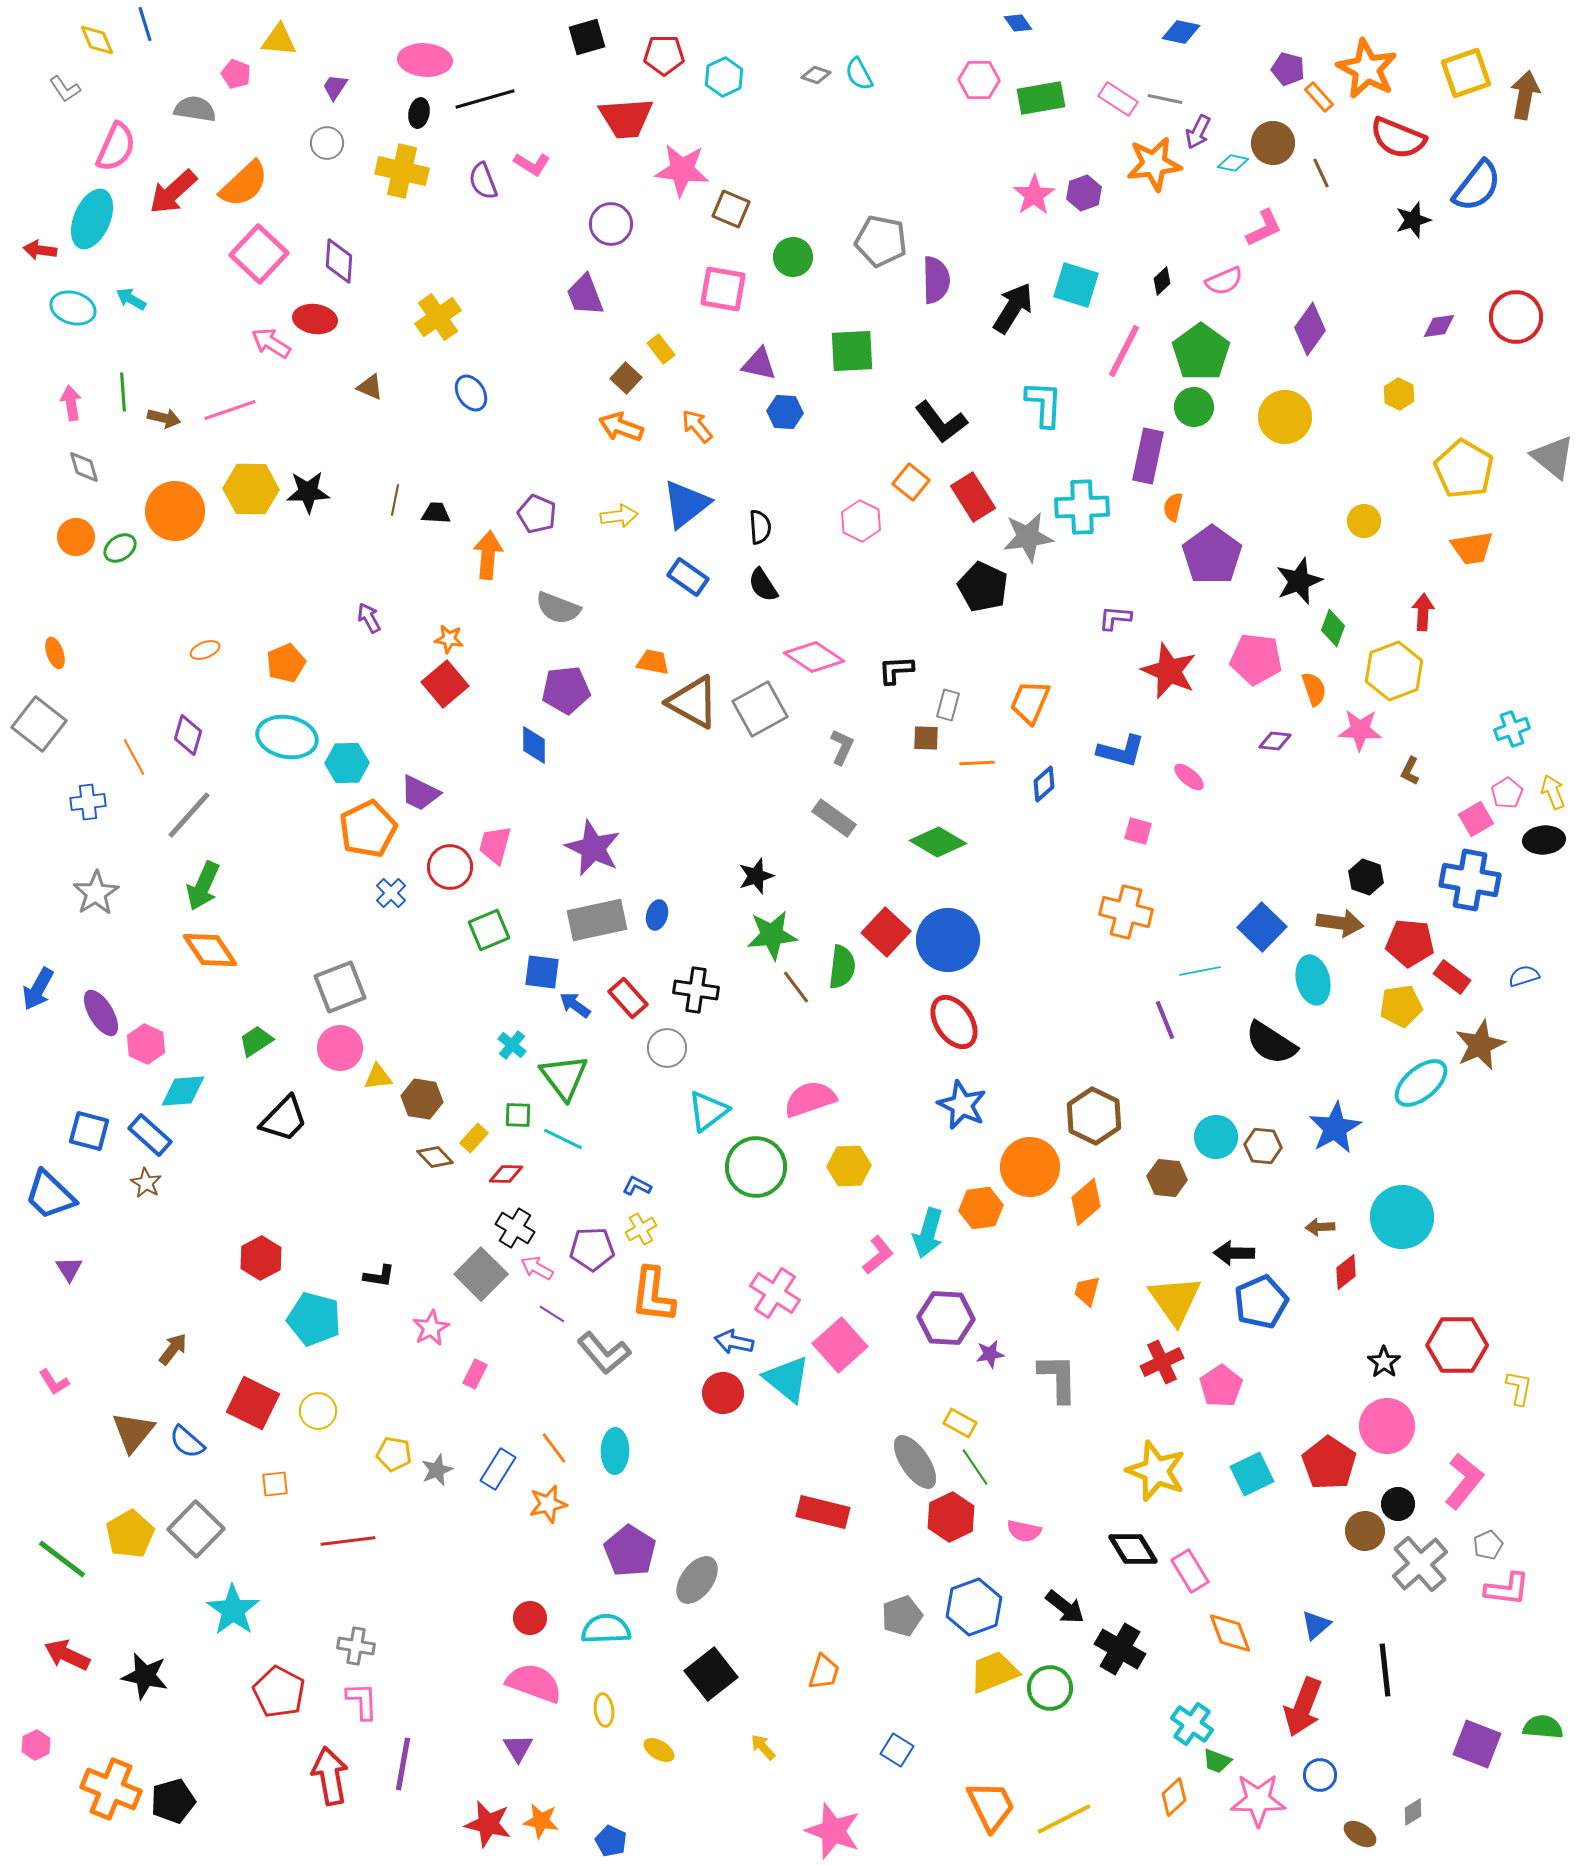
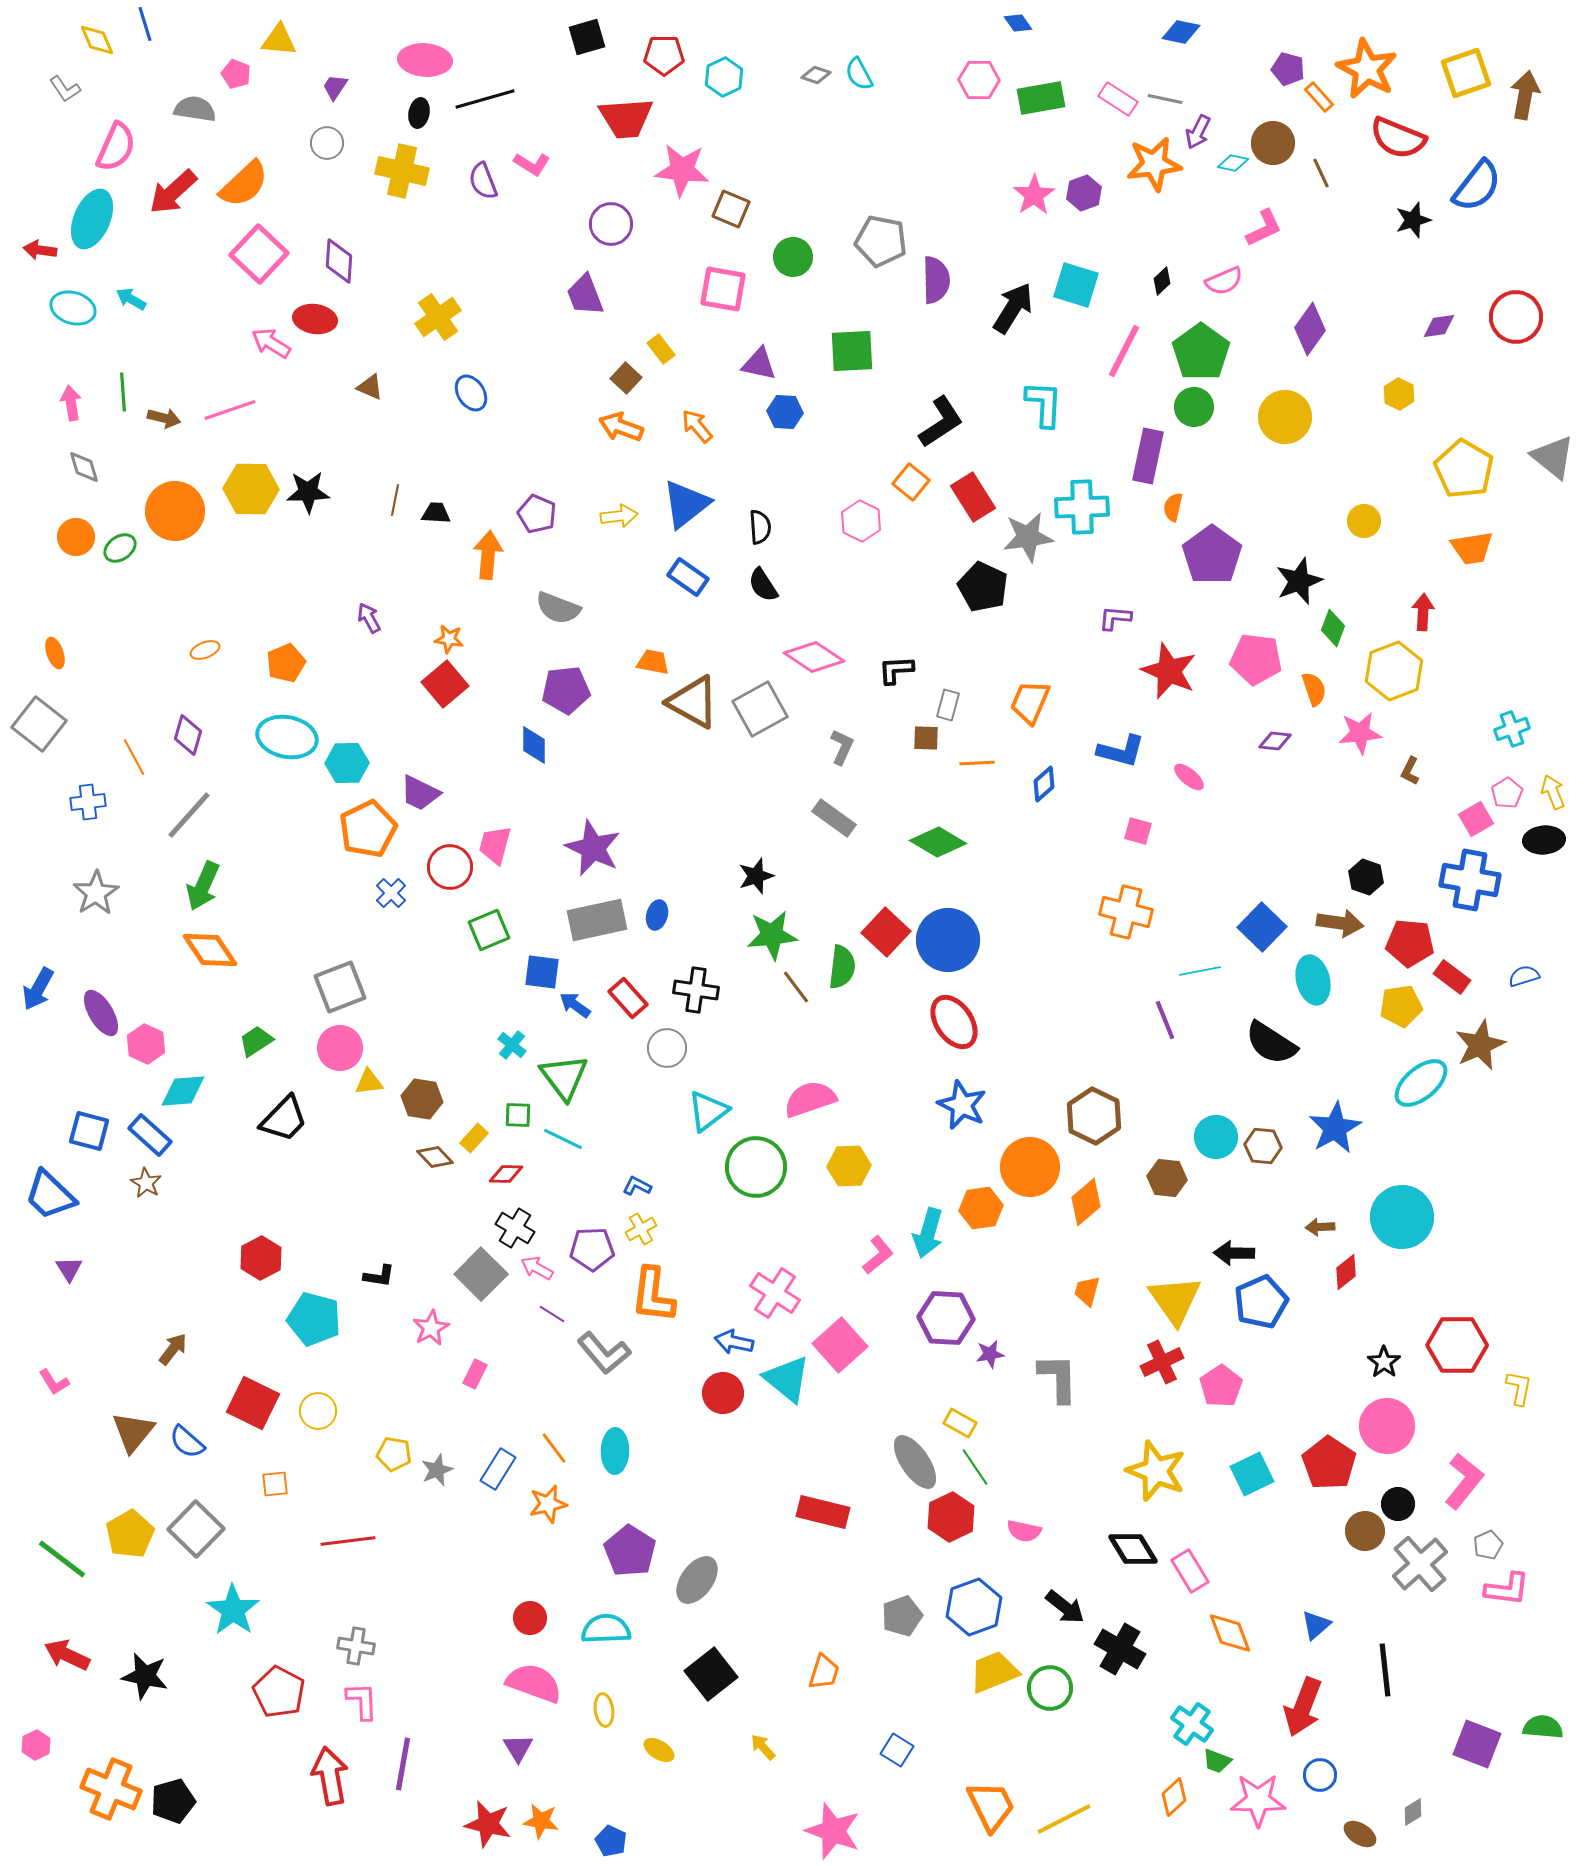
black L-shape at (941, 422): rotated 86 degrees counterclockwise
pink star at (1360, 730): moved 3 px down; rotated 9 degrees counterclockwise
yellow triangle at (378, 1077): moved 9 px left, 5 px down
